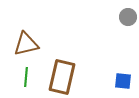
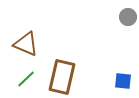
brown triangle: rotated 36 degrees clockwise
green line: moved 2 px down; rotated 42 degrees clockwise
